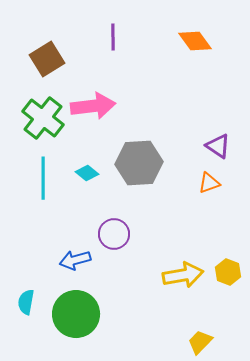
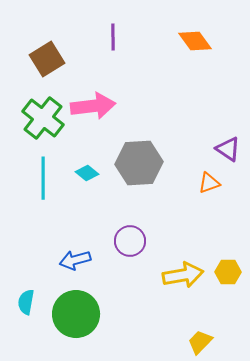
purple triangle: moved 10 px right, 3 px down
purple circle: moved 16 px right, 7 px down
yellow hexagon: rotated 20 degrees counterclockwise
